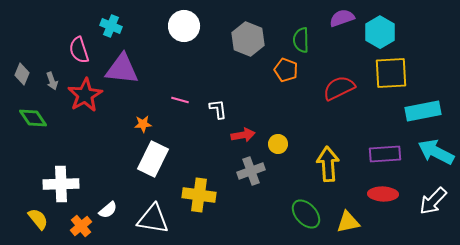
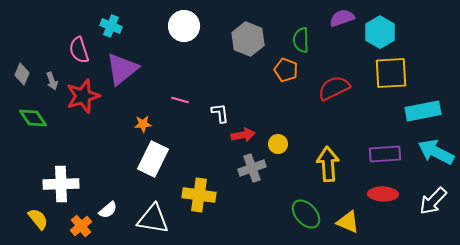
purple triangle: rotated 45 degrees counterclockwise
red semicircle: moved 5 px left
red star: moved 2 px left, 1 px down; rotated 12 degrees clockwise
white L-shape: moved 2 px right, 4 px down
gray cross: moved 1 px right, 3 px up
yellow triangle: rotated 35 degrees clockwise
